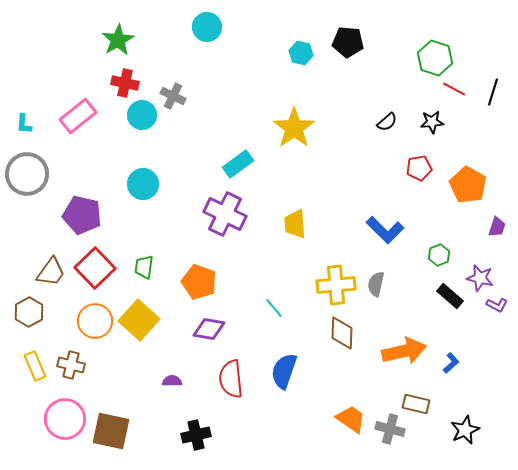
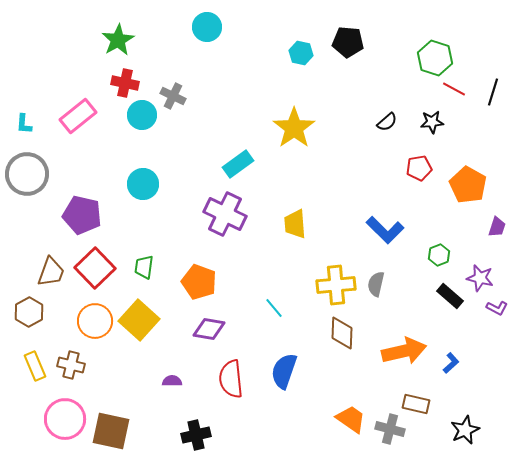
brown trapezoid at (51, 272): rotated 16 degrees counterclockwise
purple L-shape at (497, 305): moved 3 px down
